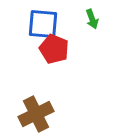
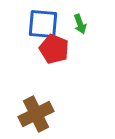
green arrow: moved 12 px left, 5 px down
